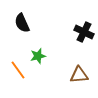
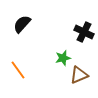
black semicircle: moved 1 px down; rotated 66 degrees clockwise
green star: moved 25 px right, 2 px down
brown triangle: rotated 18 degrees counterclockwise
